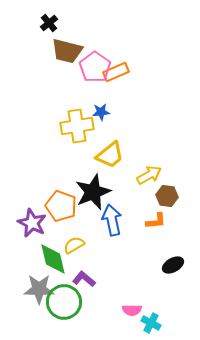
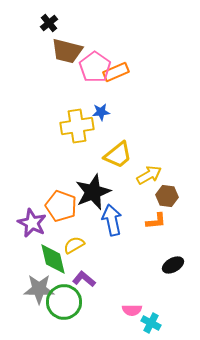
yellow trapezoid: moved 8 px right
